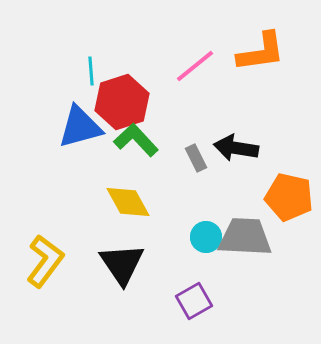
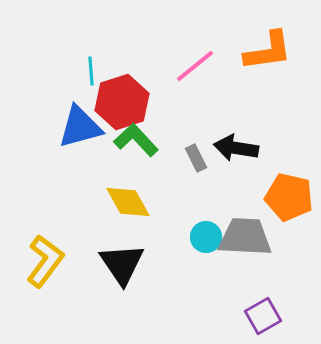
orange L-shape: moved 7 px right, 1 px up
purple square: moved 69 px right, 15 px down
